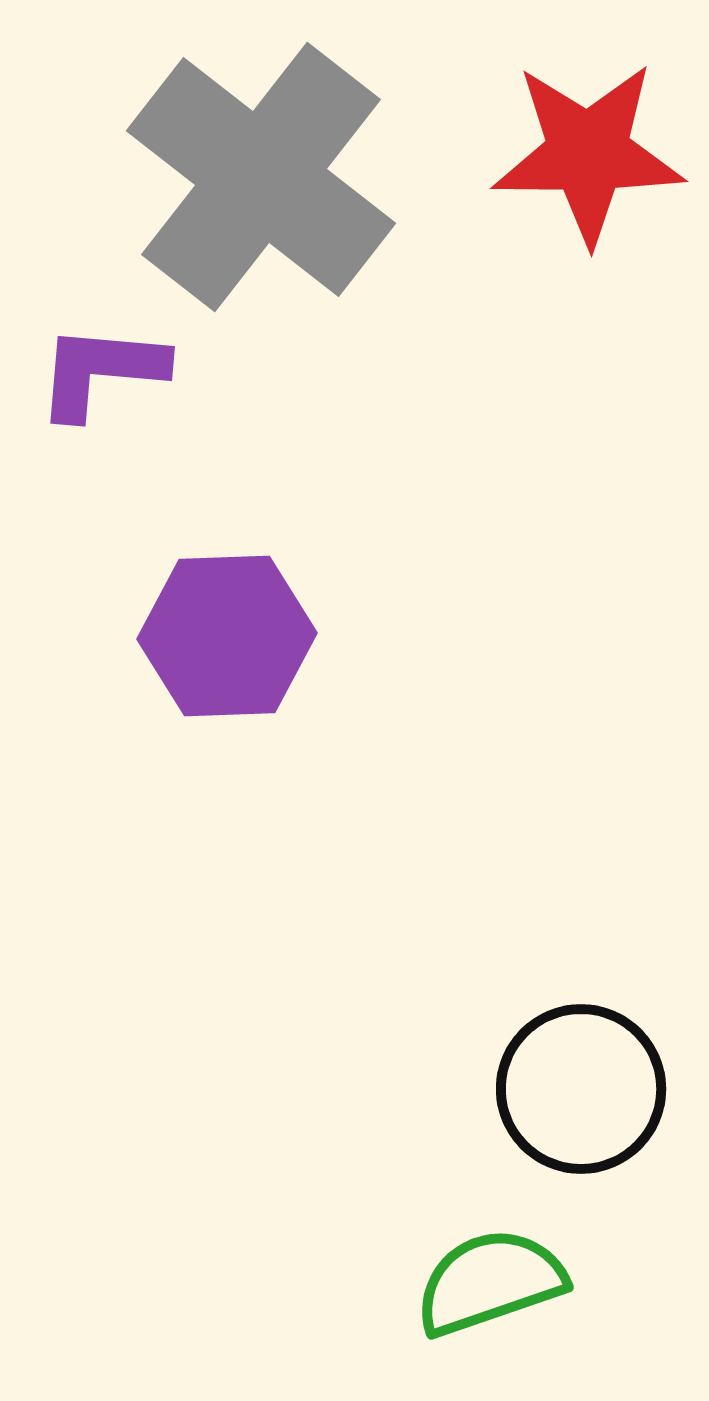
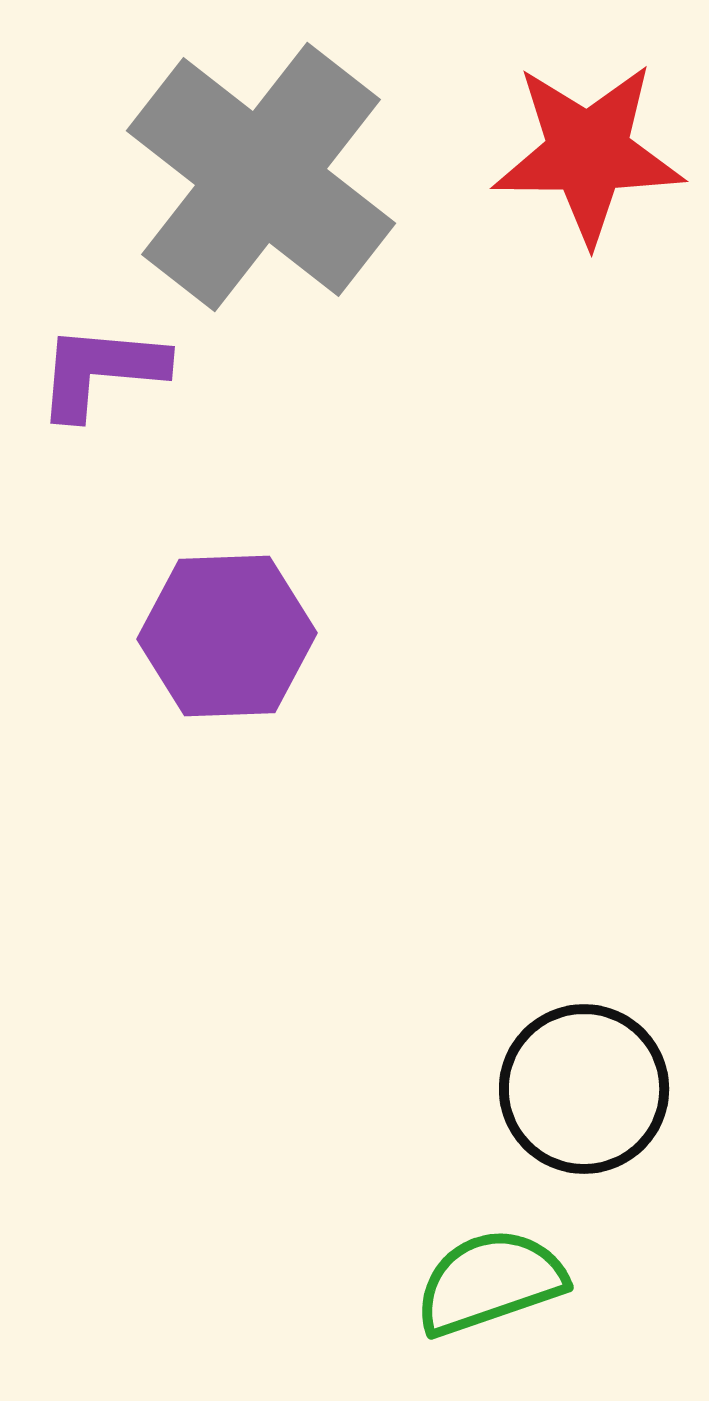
black circle: moved 3 px right
